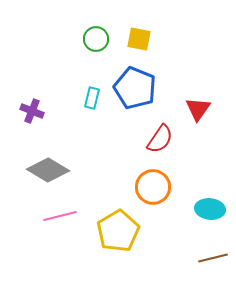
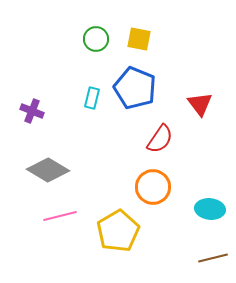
red triangle: moved 2 px right, 5 px up; rotated 12 degrees counterclockwise
